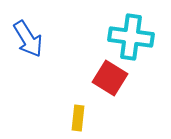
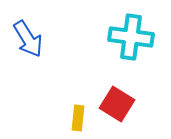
red square: moved 7 px right, 26 px down
